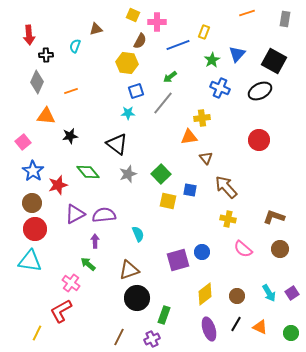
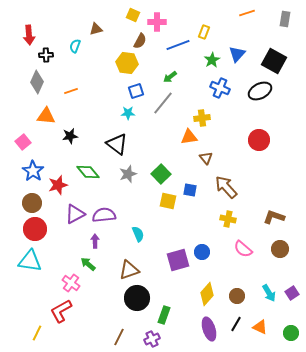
yellow diamond at (205, 294): moved 2 px right; rotated 10 degrees counterclockwise
